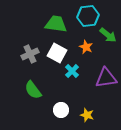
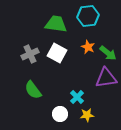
green arrow: moved 18 px down
orange star: moved 2 px right
cyan cross: moved 5 px right, 26 px down
white circle: moved 1 px left, 4 px down
yellow star: rotated 24 degrees counterclockwise
